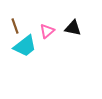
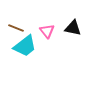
brown line: moved 1 px right, 2 px down; rotated 49 degrees counterclockwise
pink triangle: rotated 28 degrees counterclockwise
